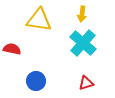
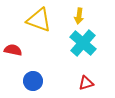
yellow arrow: moved 3 px left, 2 px down
yellow triangle: rotated 12 degrees clockwise
red semicircle: moved 1 px right, 1 px down
blue circle: moved 3 px left
